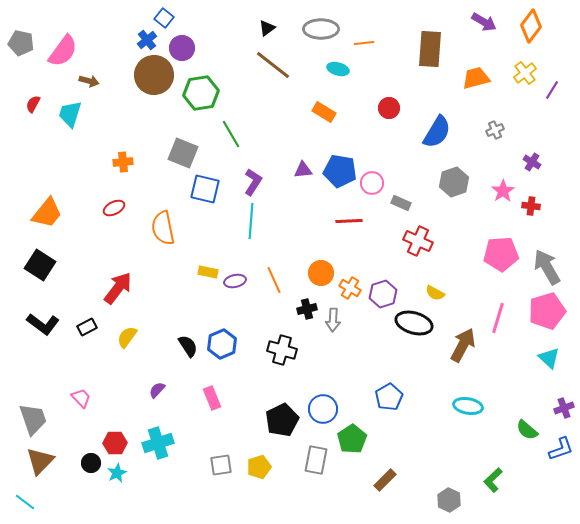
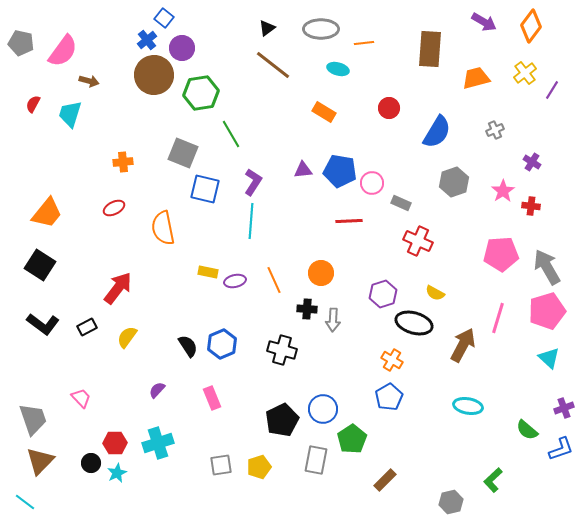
orange cross at (350, 288): moved 42 px right, 72 px down
black cross at (307, 309): rotated 18 degrees clockwise
gray hexagon at (449, 500): moved 2 px right, 2 px down; rotated 20 degrees clockwise
